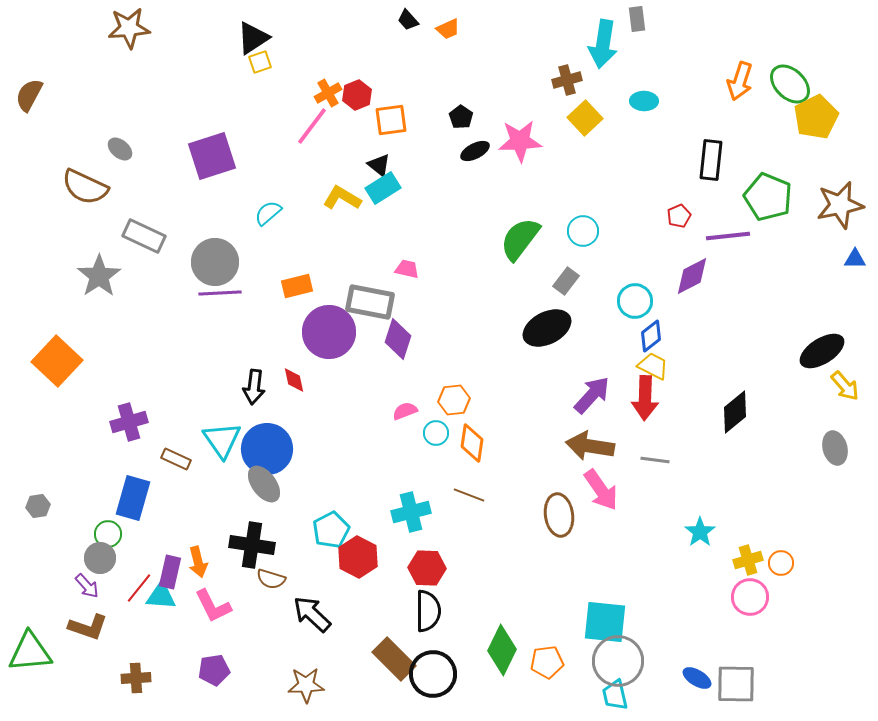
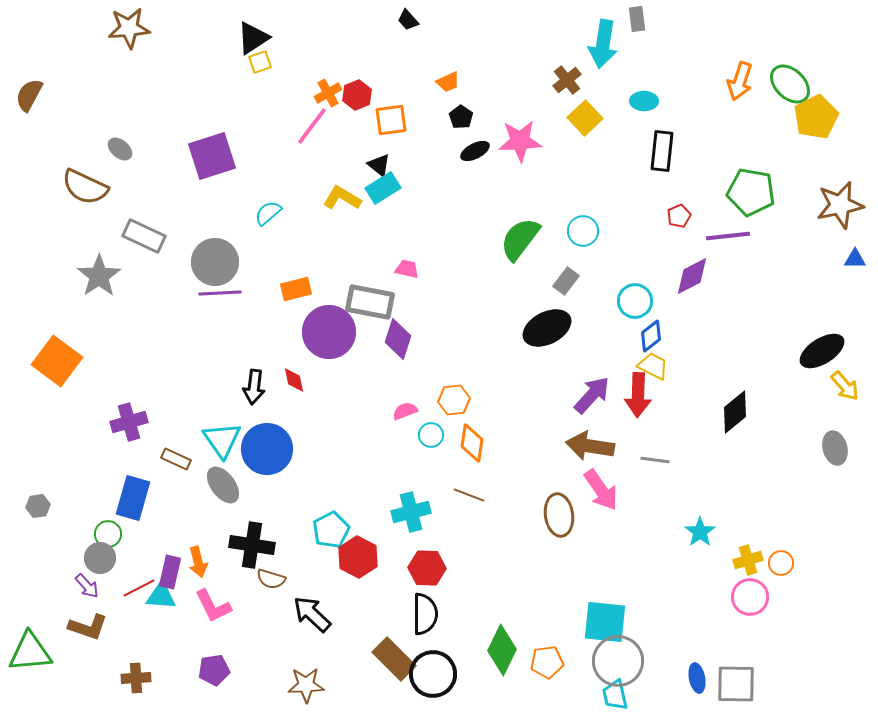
orange trapezoid at (448, 29): moved 53 px down
brown cross at (567, 80): rotated 24 degrees counterclockwise
black rectangle at (711, 160): moved 49 px left, 9 px up
green pentagon at (768, 197): moved 17 px left, 5 px up; rotated 12 degrees counterclockwise
orange rectangle at (297, 286): moved 1 px left, 3 px down
orange square at (57, 361): rotated 6 degrees counterclockwise
red arrow at (645, 398): moved 7 px left, 3 px up
cyan circle at (436, 433): moved 5 px left, 2 px down
gray ellipse at (264, 484): moved 41 px left, 1 px down
red line at (139, 588): rotated 24 degrees clockwise
black semicircle at (428, 611): moved 3 px left, 3 px down
blue ellipse at (697, 678): rotated 48 degrees clockwise
